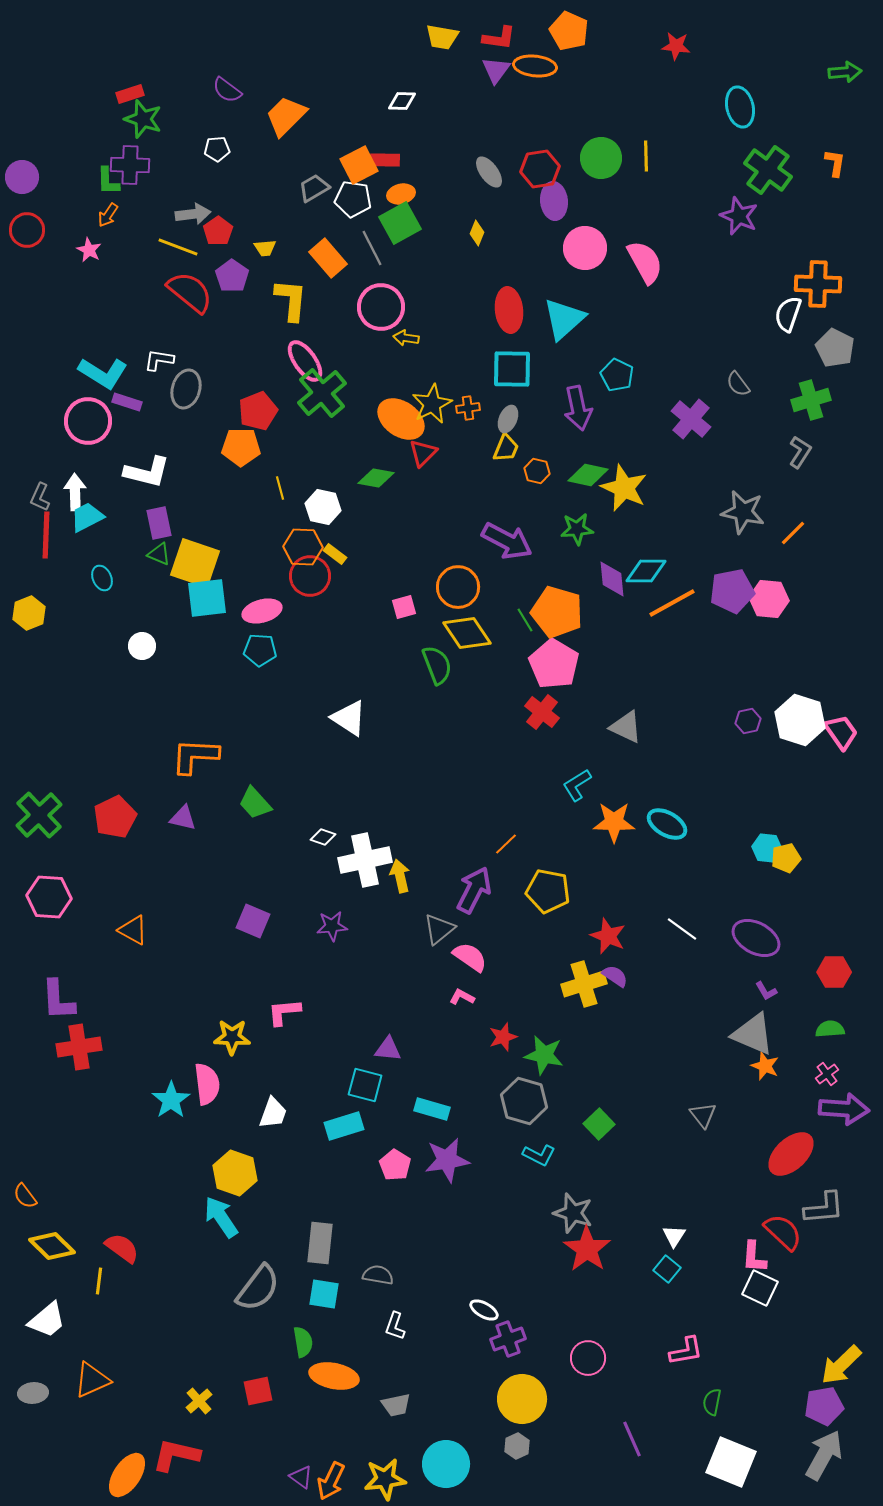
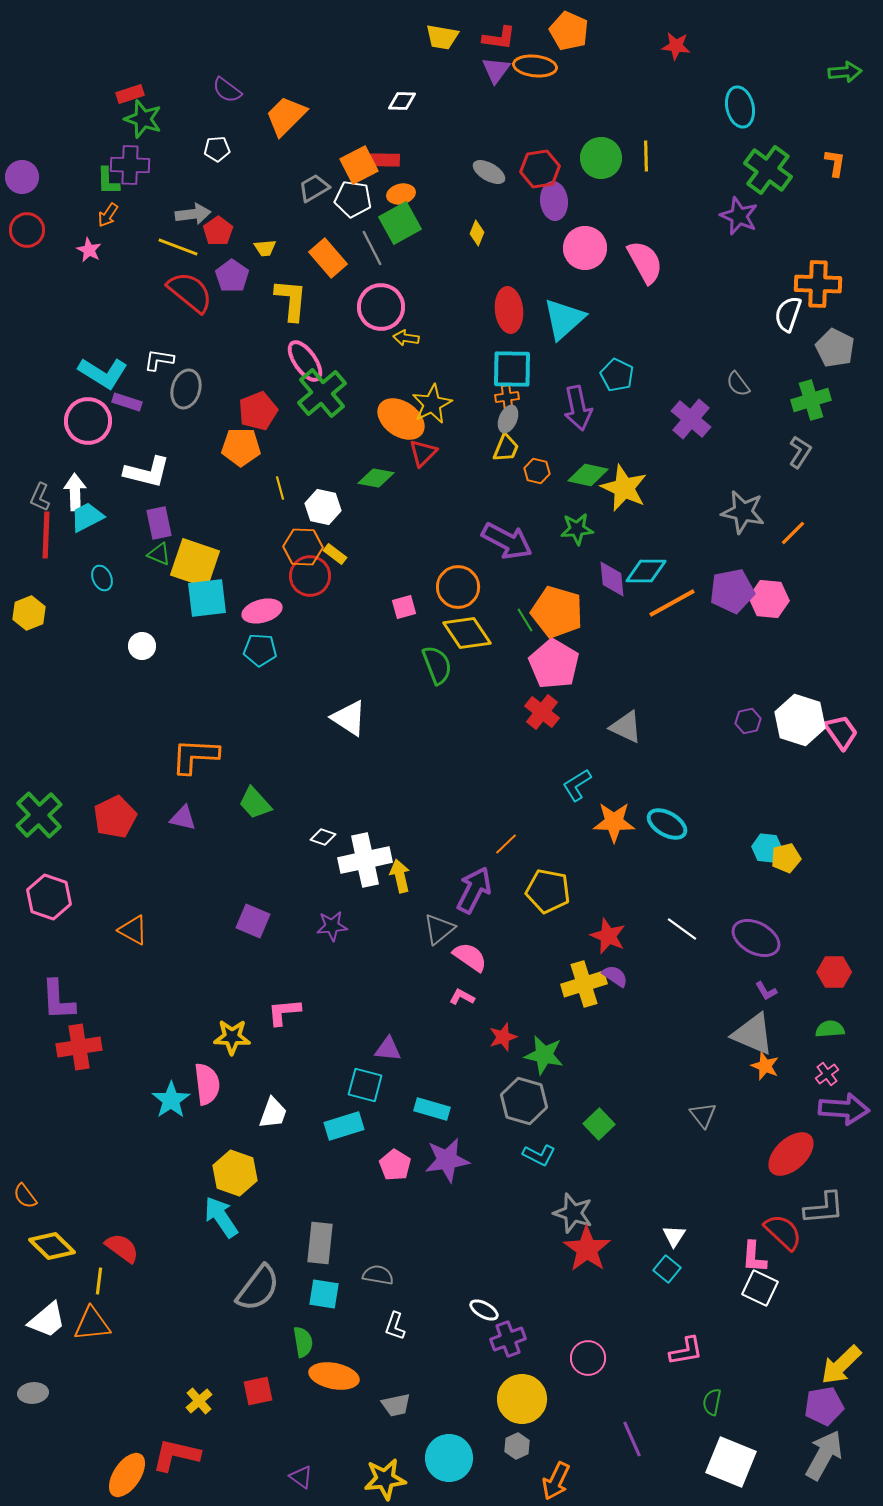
gray ellipse at (489, 172): rotated 24 degrees counterclockwise
orange cross at (468, 408): moved 39 px right, 11 px up
pink hexagon at (49, 897): rotated 15 degrees clockwise
orange triangle at (92, 1380): moved 56 px up; rotated 18 degrees clockwise
cyan circle at (446, 1464): moved 3 px right, 6 px up
orange arrow at (331, 1481): moved 225 px right
